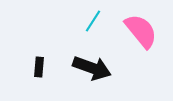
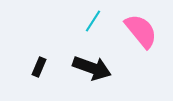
black rectangle: rotated 18 degrees clockwise
